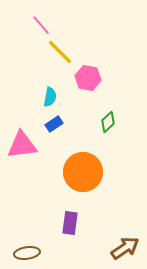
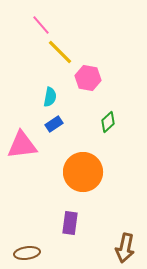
brown arrow: rotated 136 degrees clockwise
